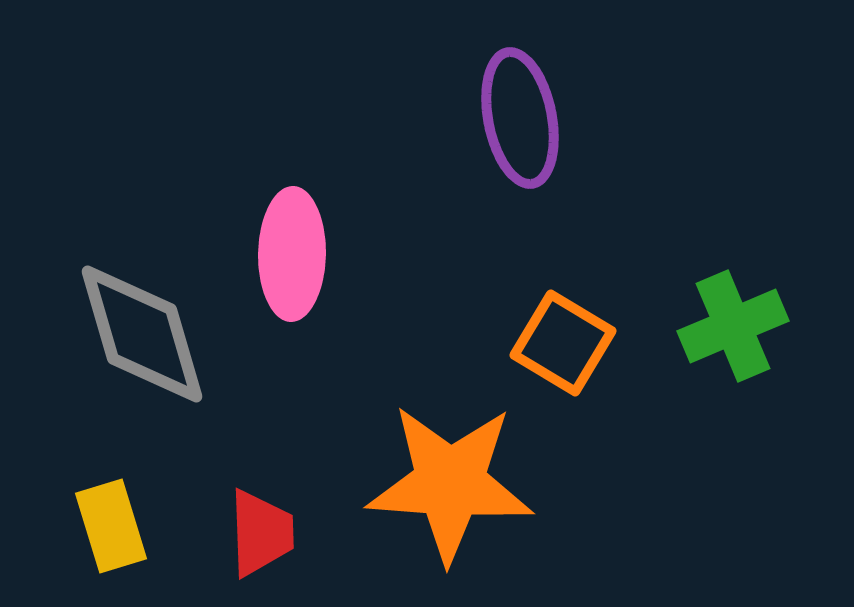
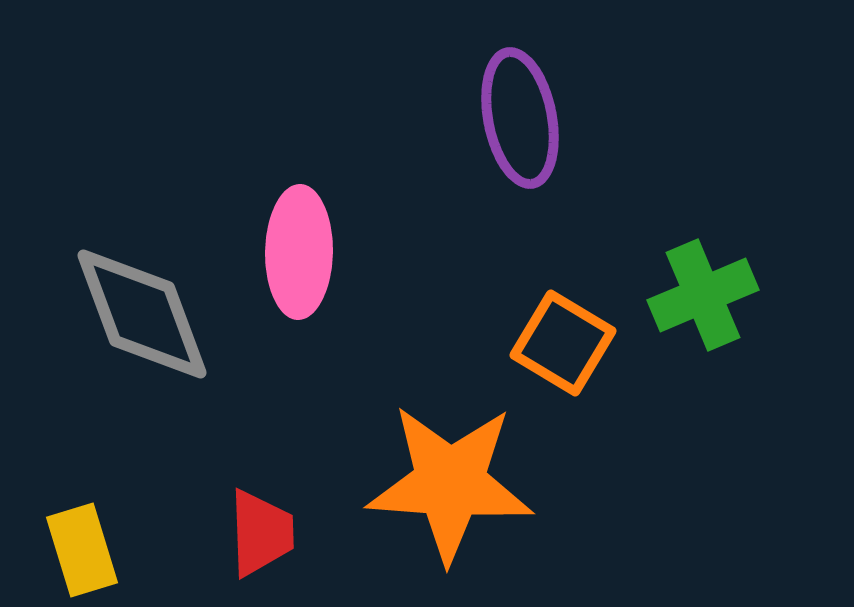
pink ellipse: moved 7 px right, 2 px up
green cross: moved 30 px left, 31 px up
gray diamond: moved 20 px up; rotated 4 degrees counterclockwise
yellow rectangle: moved 29 px left, 24 px down
